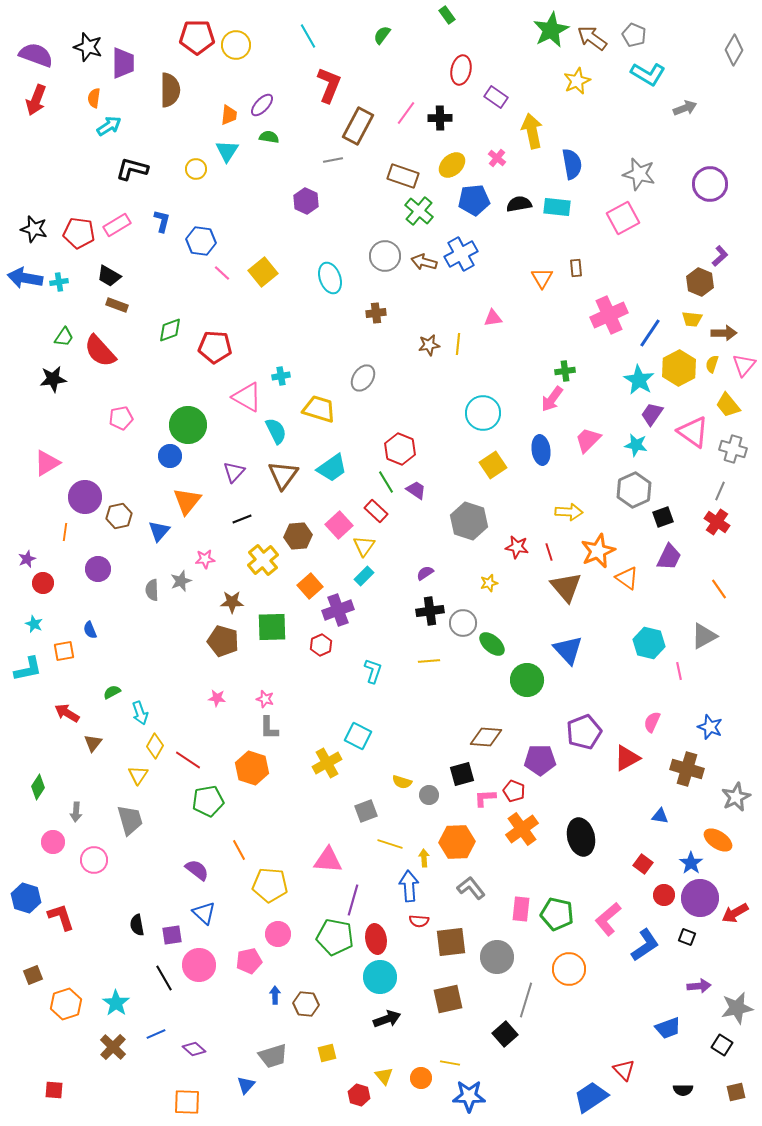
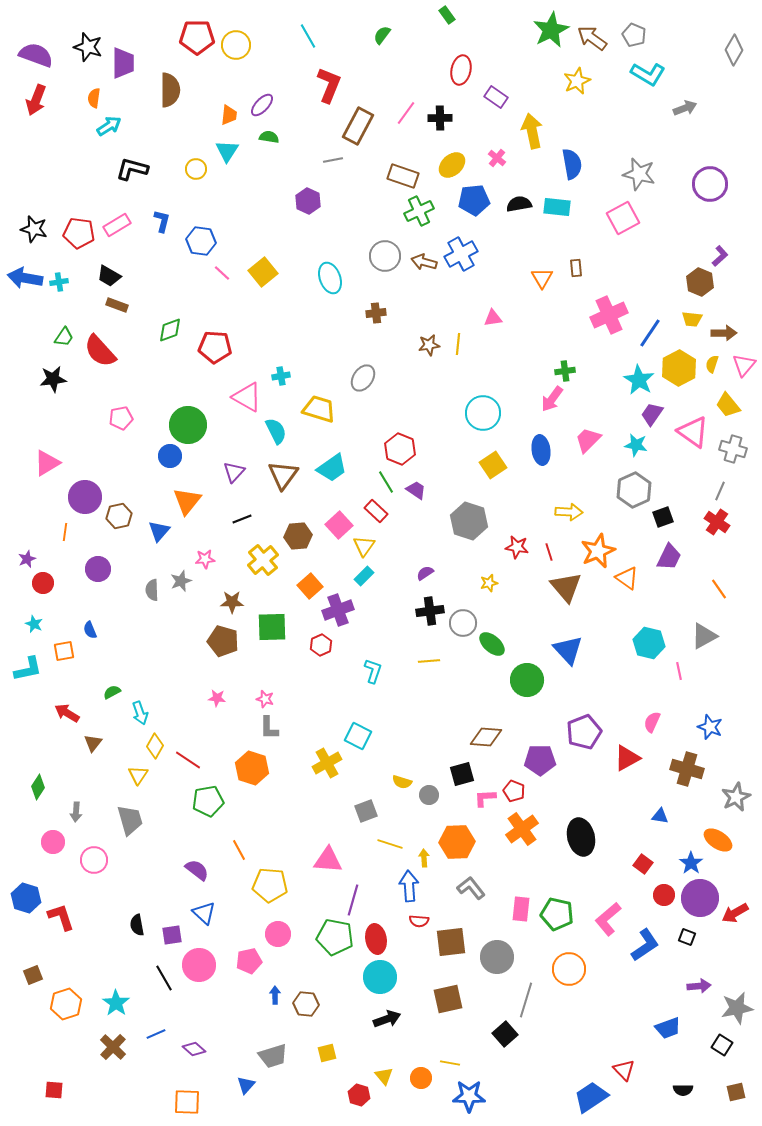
purple hexagon at (306, 201): moved 2 px right
green cross at (419, 211): rotated 24 degrees clockwise
